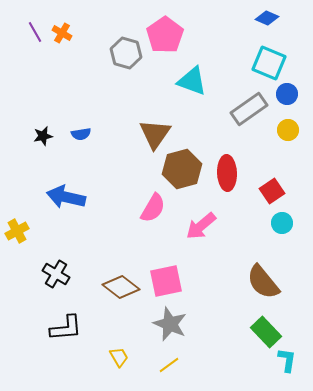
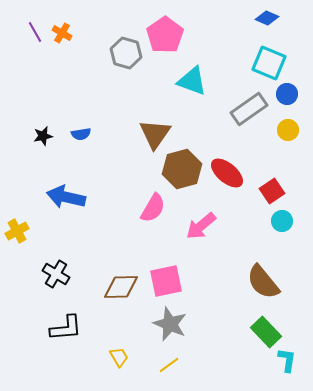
red ellipse: rotated 48 degrees counterclockwise
cyan circle: moved 2 px up
brown diamond: rotated 39 degrees counterclockwise
